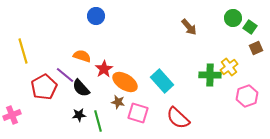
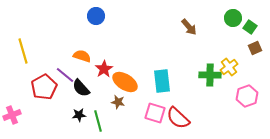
brown square: moved 1 px left
cyan rectangle: rotated 35 degrees clockwise
pink square: moved 17 px right
